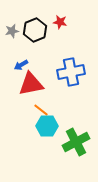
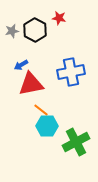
red star: moved 1 px left, 4 px up
black hexagon: rotated 10 degrees counterclockwise
